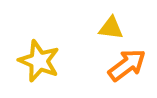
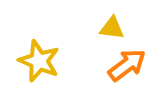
yellow triangle: moved 1 px right
